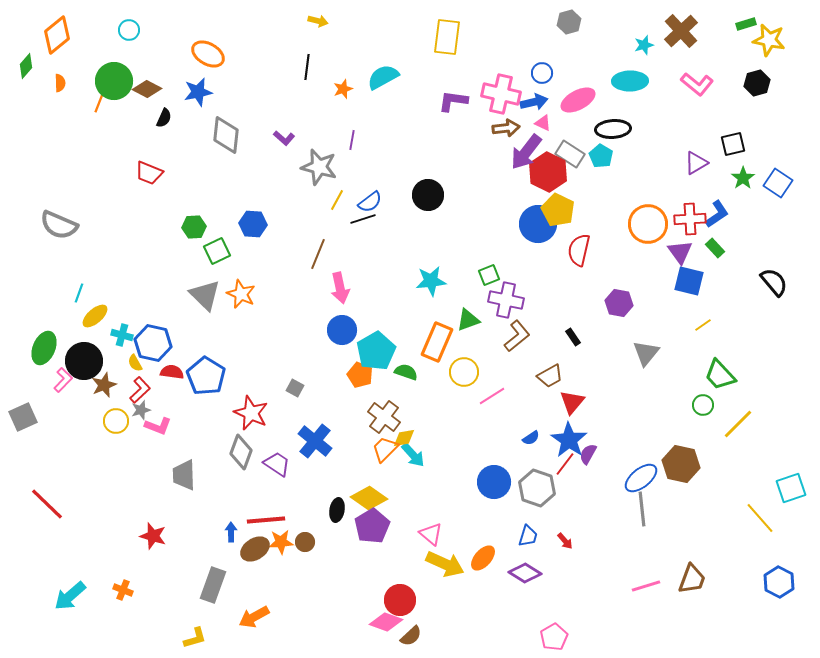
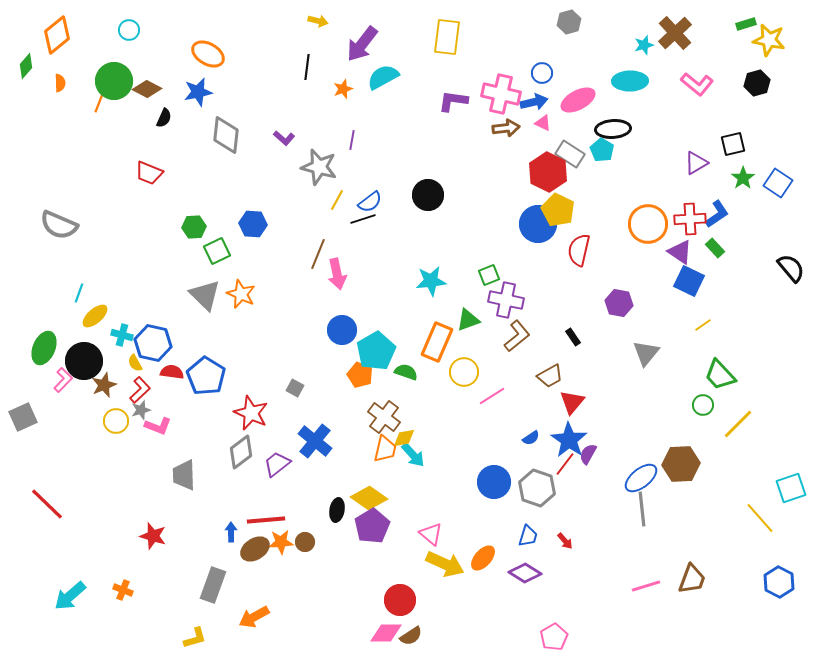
brown cross at (681, 31): moved 6 px left, 2 px down
purple arrow at (526, 152): moved 164 px left, 108 px up
cyan pentagon at (601, 156): moved 1 px right, 6 px up
purple triangle at (680, 252): rotated 20 degrees counterclockwise
blue square at (689, 281): rotated 12 degrees clockwise
black semicircle at (774, 282): moved 17 px right, 14 px up
pink arrow at (340, 288): moved 3 px left, 14 px up
orange trapezoid at (385, 449): rotated 148 degrees clockwise
gray diamond at (241, 452): rotated 32 degrees clockwise
purple trapezoid at (277, 464): rotated 72 degrees counterclockwise
brown hexagon at (681, 464): rotated 15 degrees counterclockwise
pink diamond at (386, 622): moved 11 px down; rotated 20 degrees counterclockwise
brown semicircle at (411, 636): rotated 10 degrees clockwise
